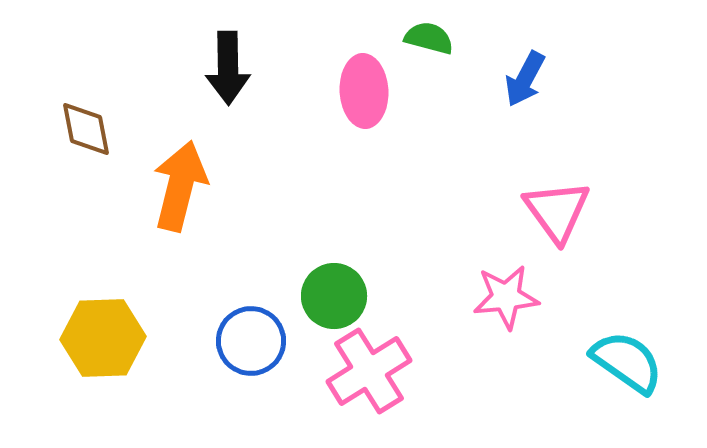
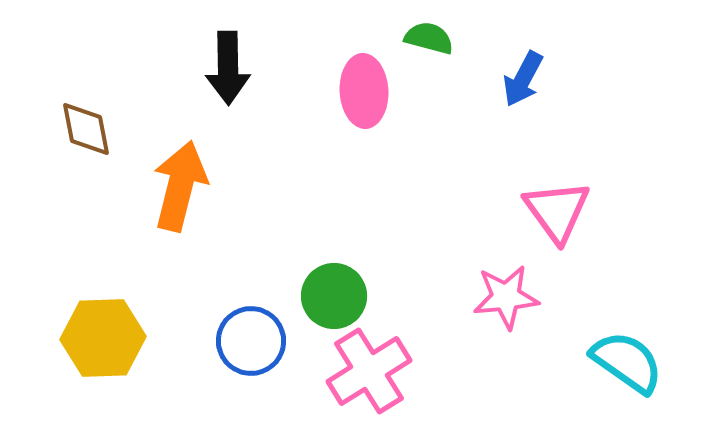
blue arrow: moved 2 px left
